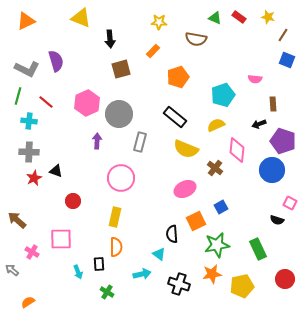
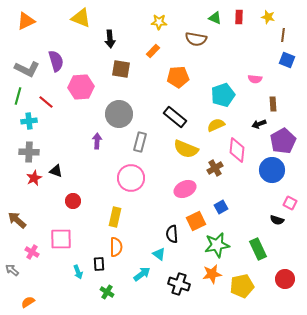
red rectangle at (239, 17): rotated 56 degrees clockwise
brown line at (283, 35): rotated 24 degrees counterclockwise
brown square at (121, 69): rotated 24 degrees clockwise
orange pentagon at (178, 77): rotated 15 degrees clockwise
pink hexagon at (87, 103): moved 6 px left, 16 px up; rotated 20 degrees clockwise
cyan cross at (29, 121): rotated 14 degrees counterclockwise
purple pentagon at (283, 141): rotated 25 degrees clockwise
brown cross at (215, 168): rotated 21 degrees clockwise
pink circle at (121, 178): moved 10 px right
cyan arrow at (142, 274): rotated 24 degrees counterclockwise
